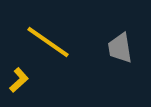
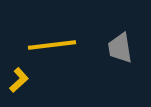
yellow line: moved 4 px right, 3 px down; rotated 42 degrees counterclockwise
